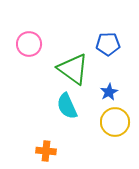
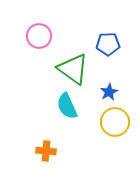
pink circle: moved 10 px right, 8 px up
